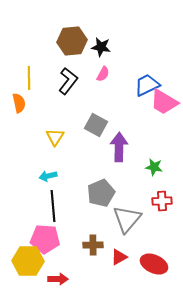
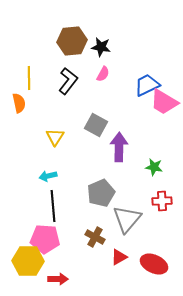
brown cross: moved 2 px right, 8 px up; rotated 30 degrees clockwise
